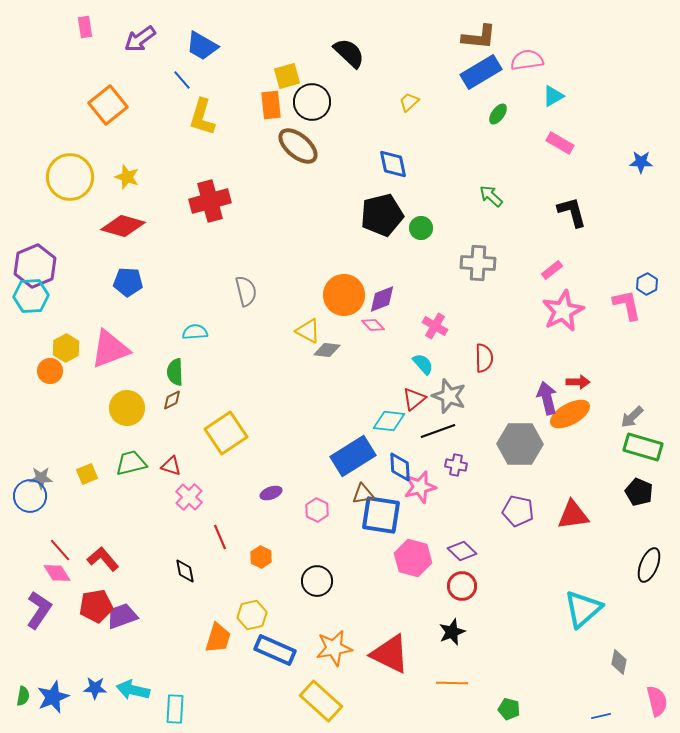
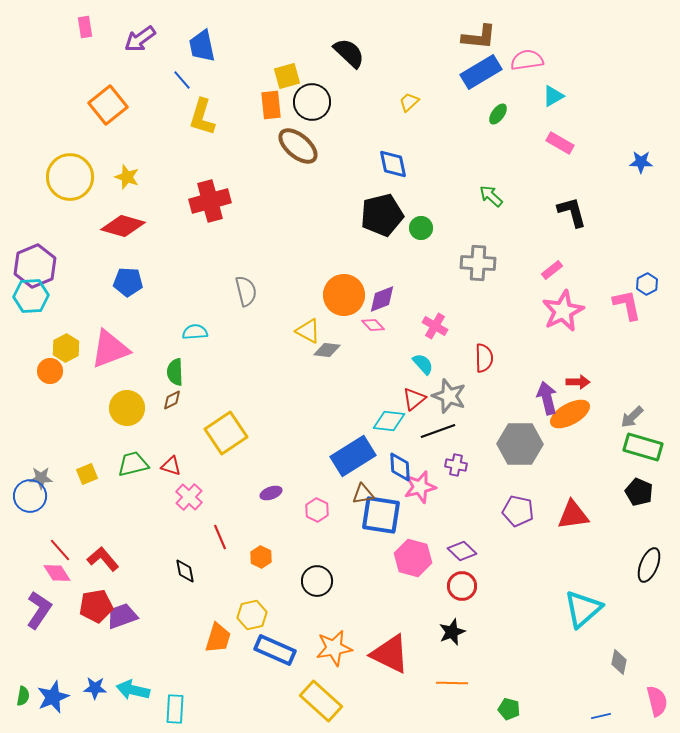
blue trapezoid at (202, 46): rotated 48 degrees clockwise
green trapezoid at (131, 463): moved 2 px right, 1 px down
